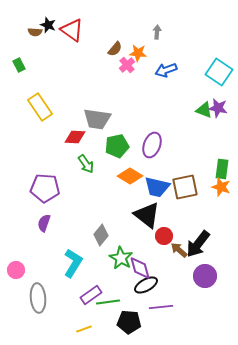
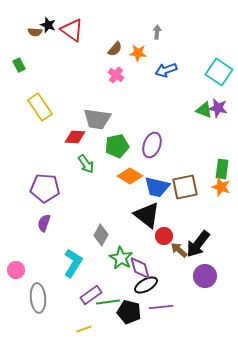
pink cross at (127, 65): moved 11 px left, 10 px down; rotated 14 degrees counterclockwise
gray diamond at (101, 235): rotated 10 degrees counterclockwise
black pentagon at (129, 322): moved 10 px up; rotated 10 degrees clockwise
